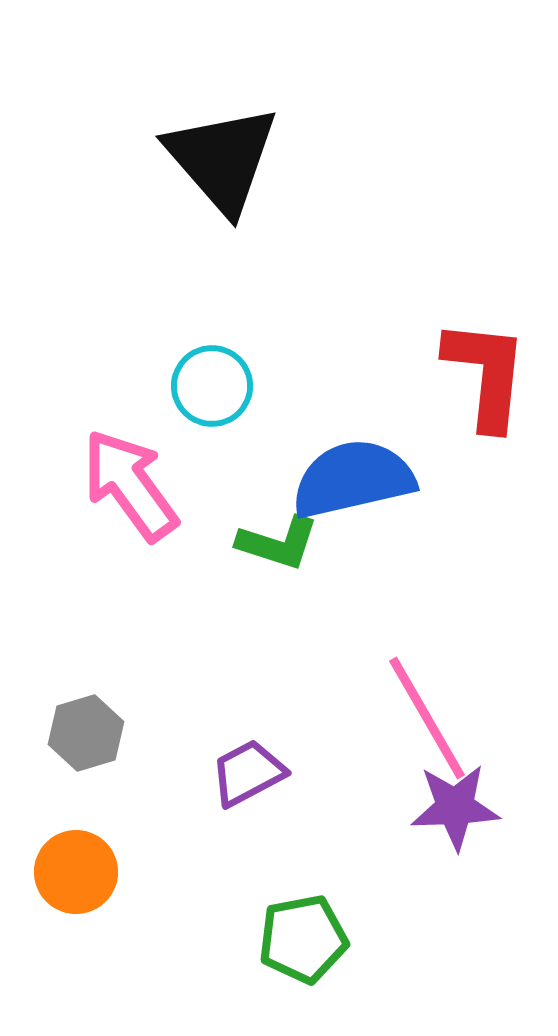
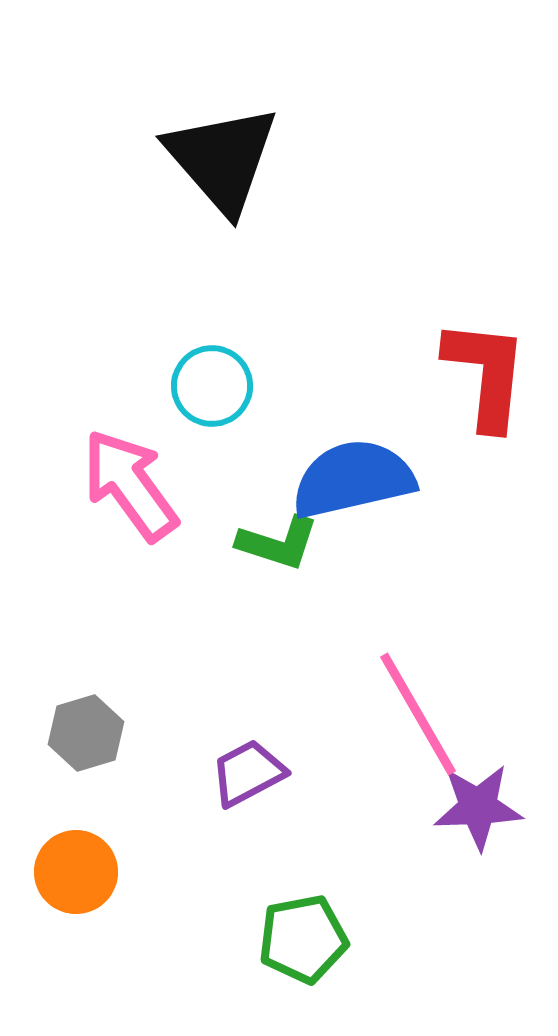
pink line: moved 9 px left, 4 px up
purple star: moved 23 px right
